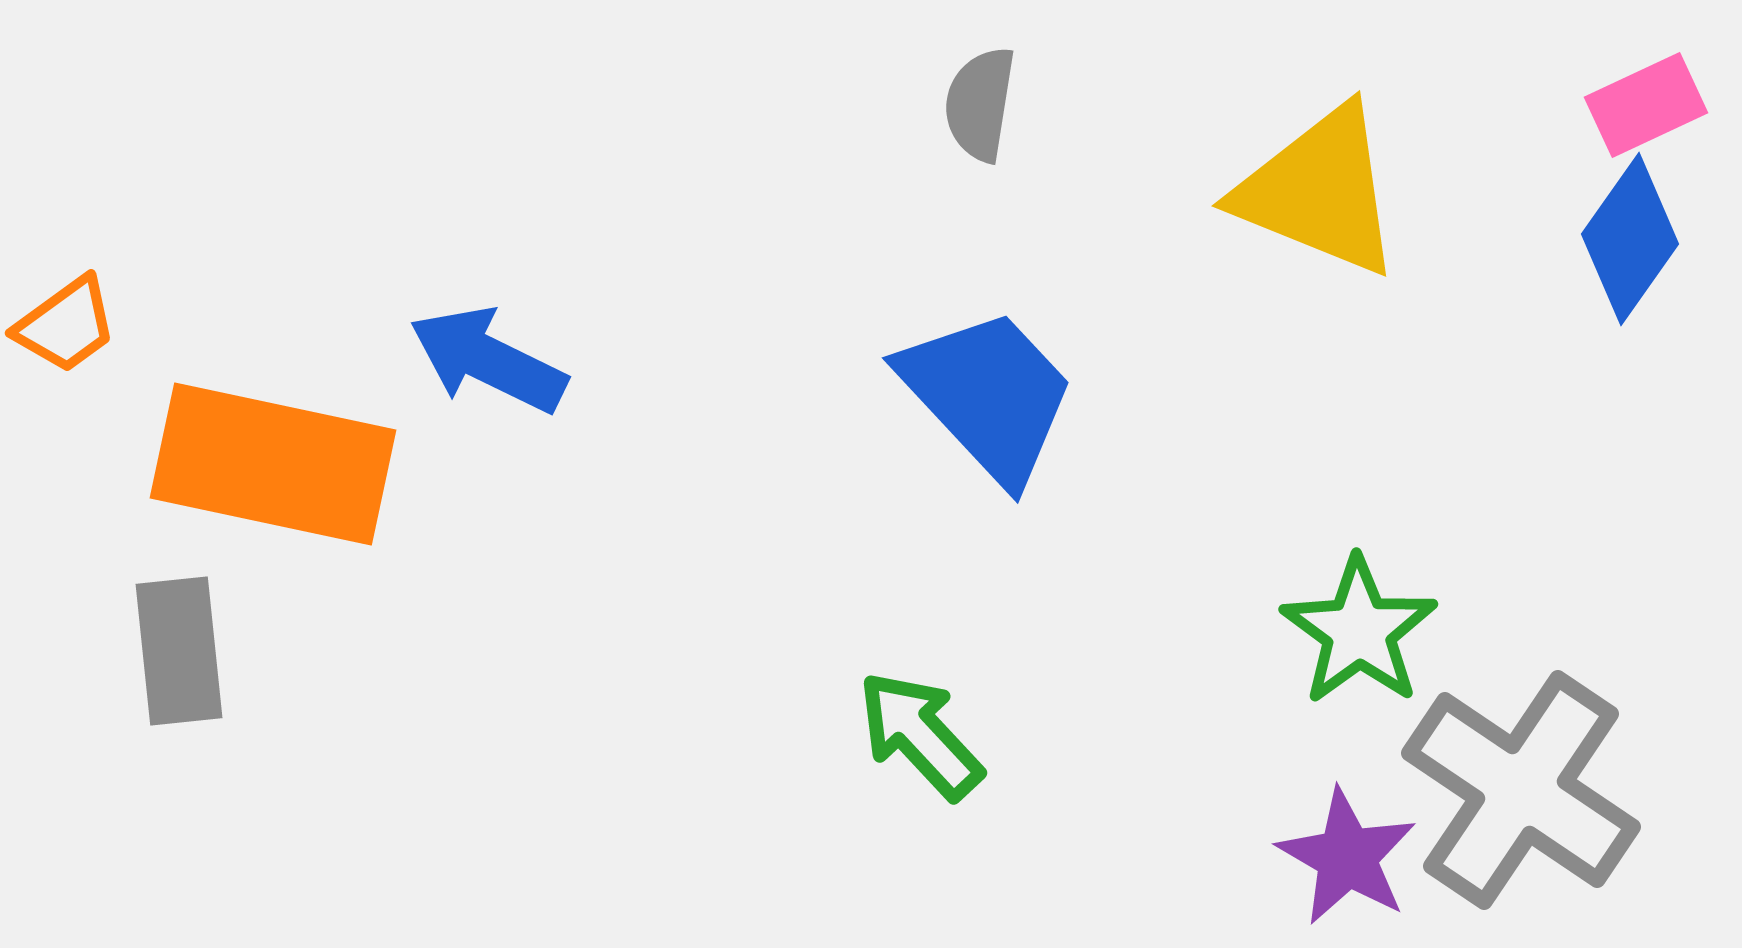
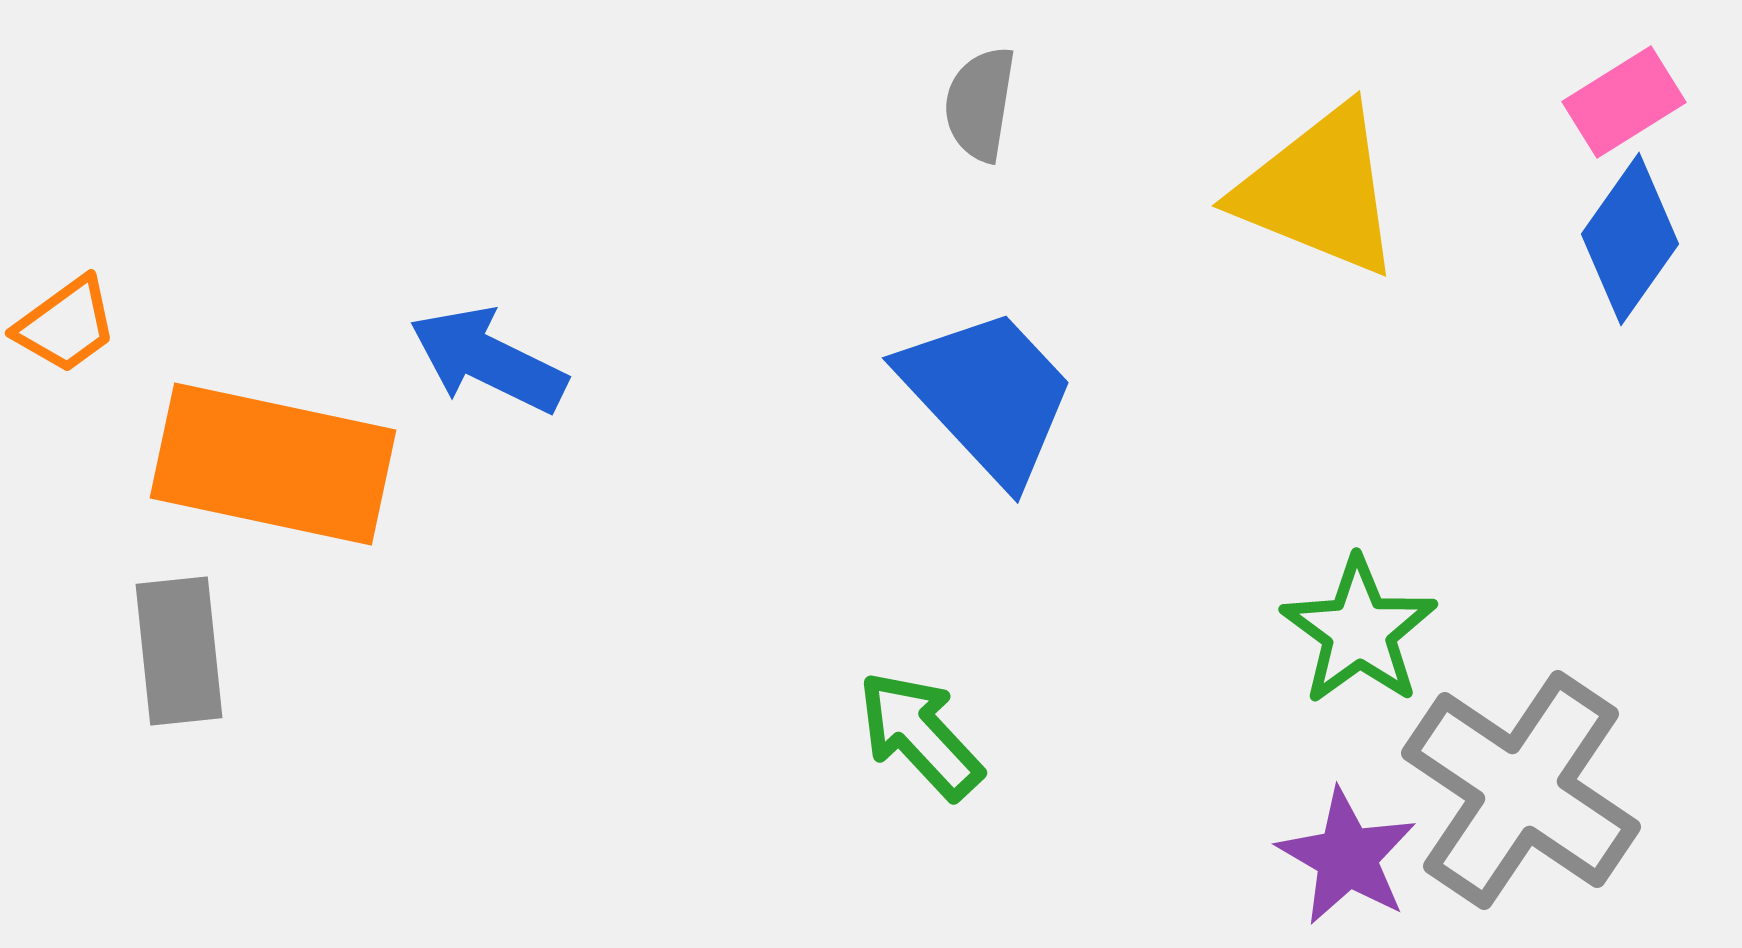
pink rectangle: moved 22 px left, 3 px up; rotated 7 degrees counterclockwise
